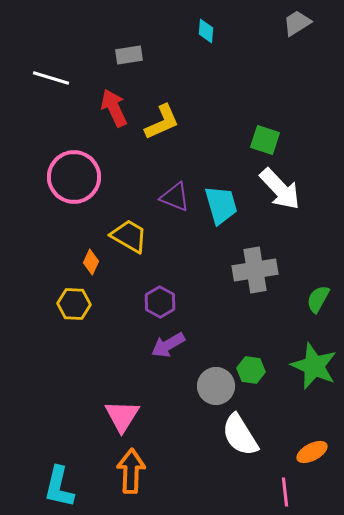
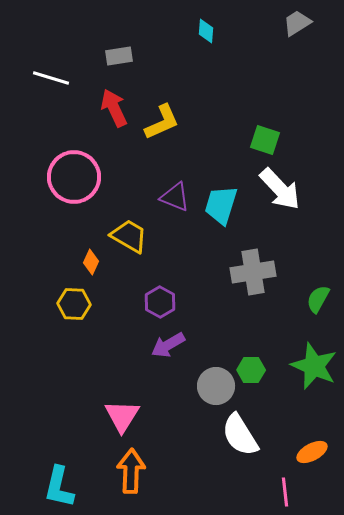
gray rectangle: moved 10 px left, 1 px down
cyan trapezoid: rotated 147 degrees counterclockwise
gray cross: moved 2 px left, 2 px down
green hexagon: rotated 8 degrees counterclockwise
